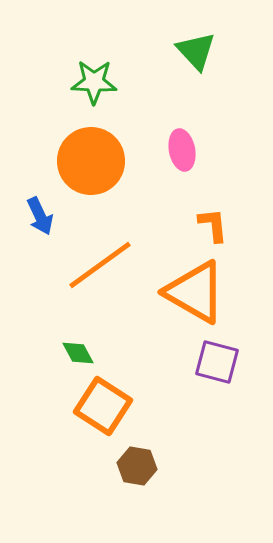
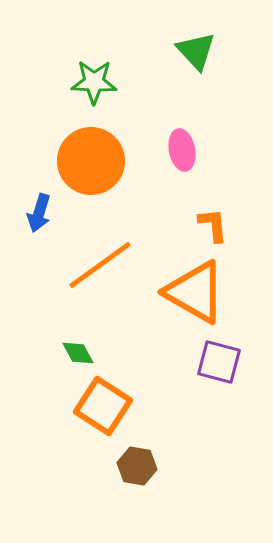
blue arrow: moved 1 px left, 3 px up; rotated 42 degrees clockwise
purple square: moved 2 px right
